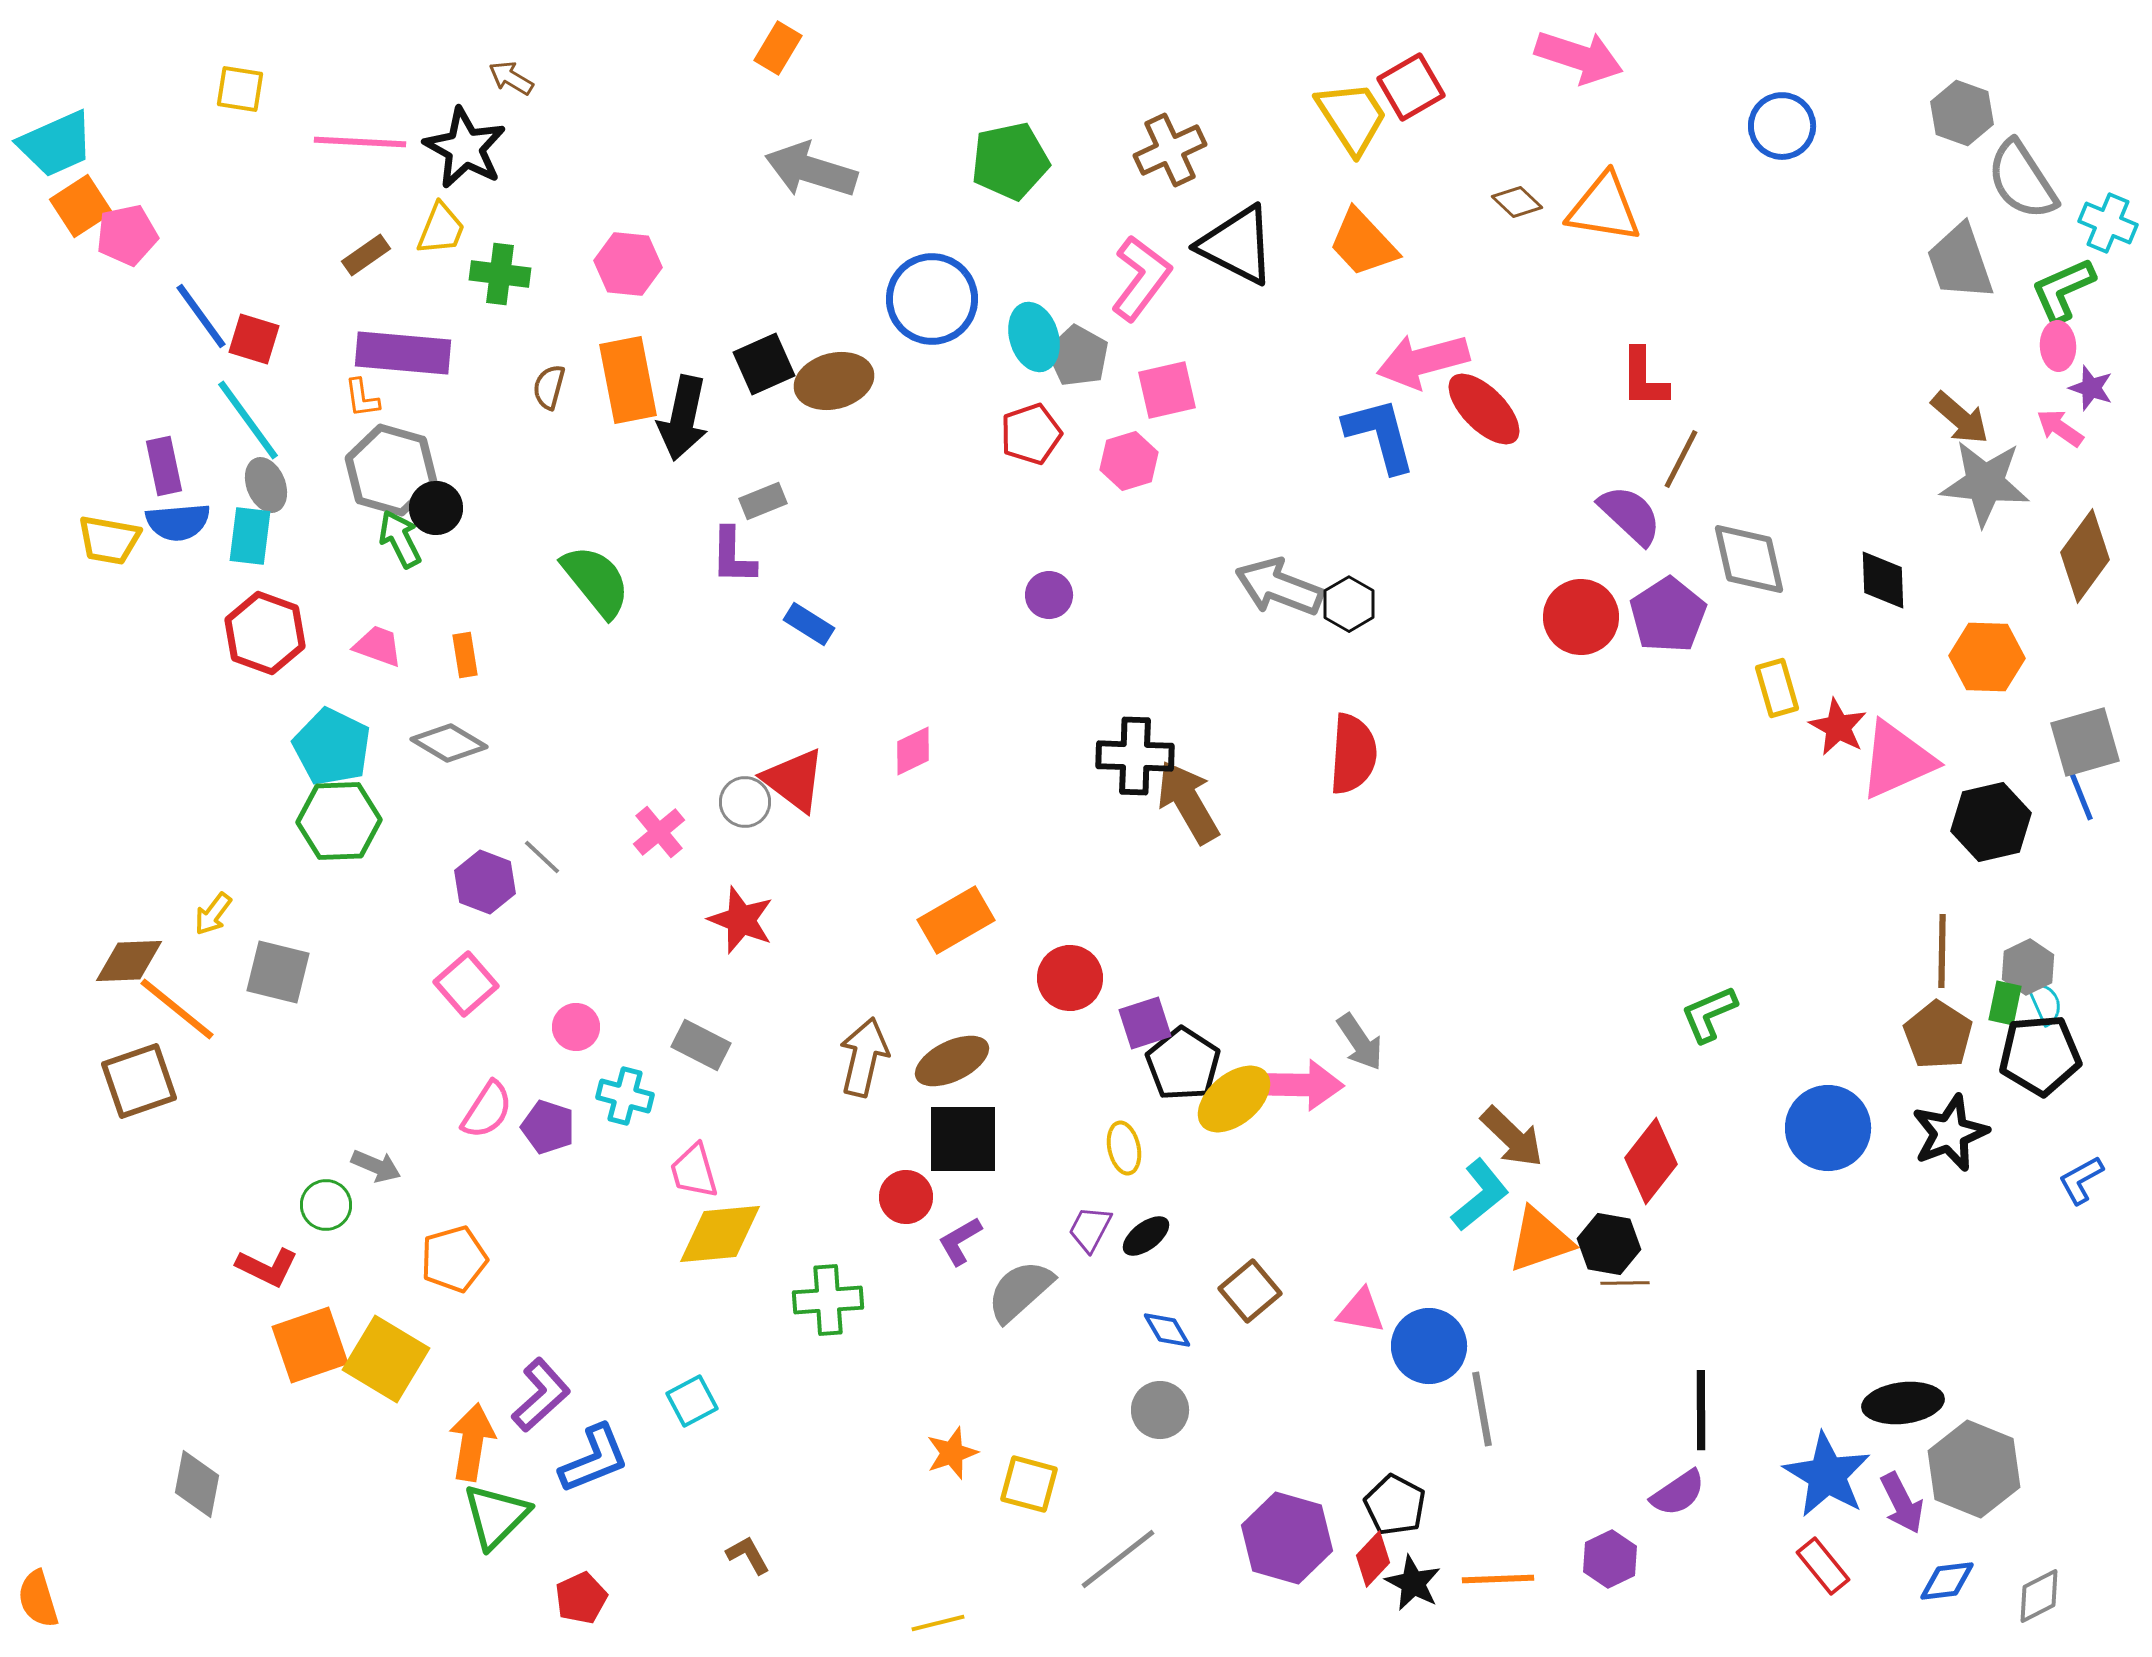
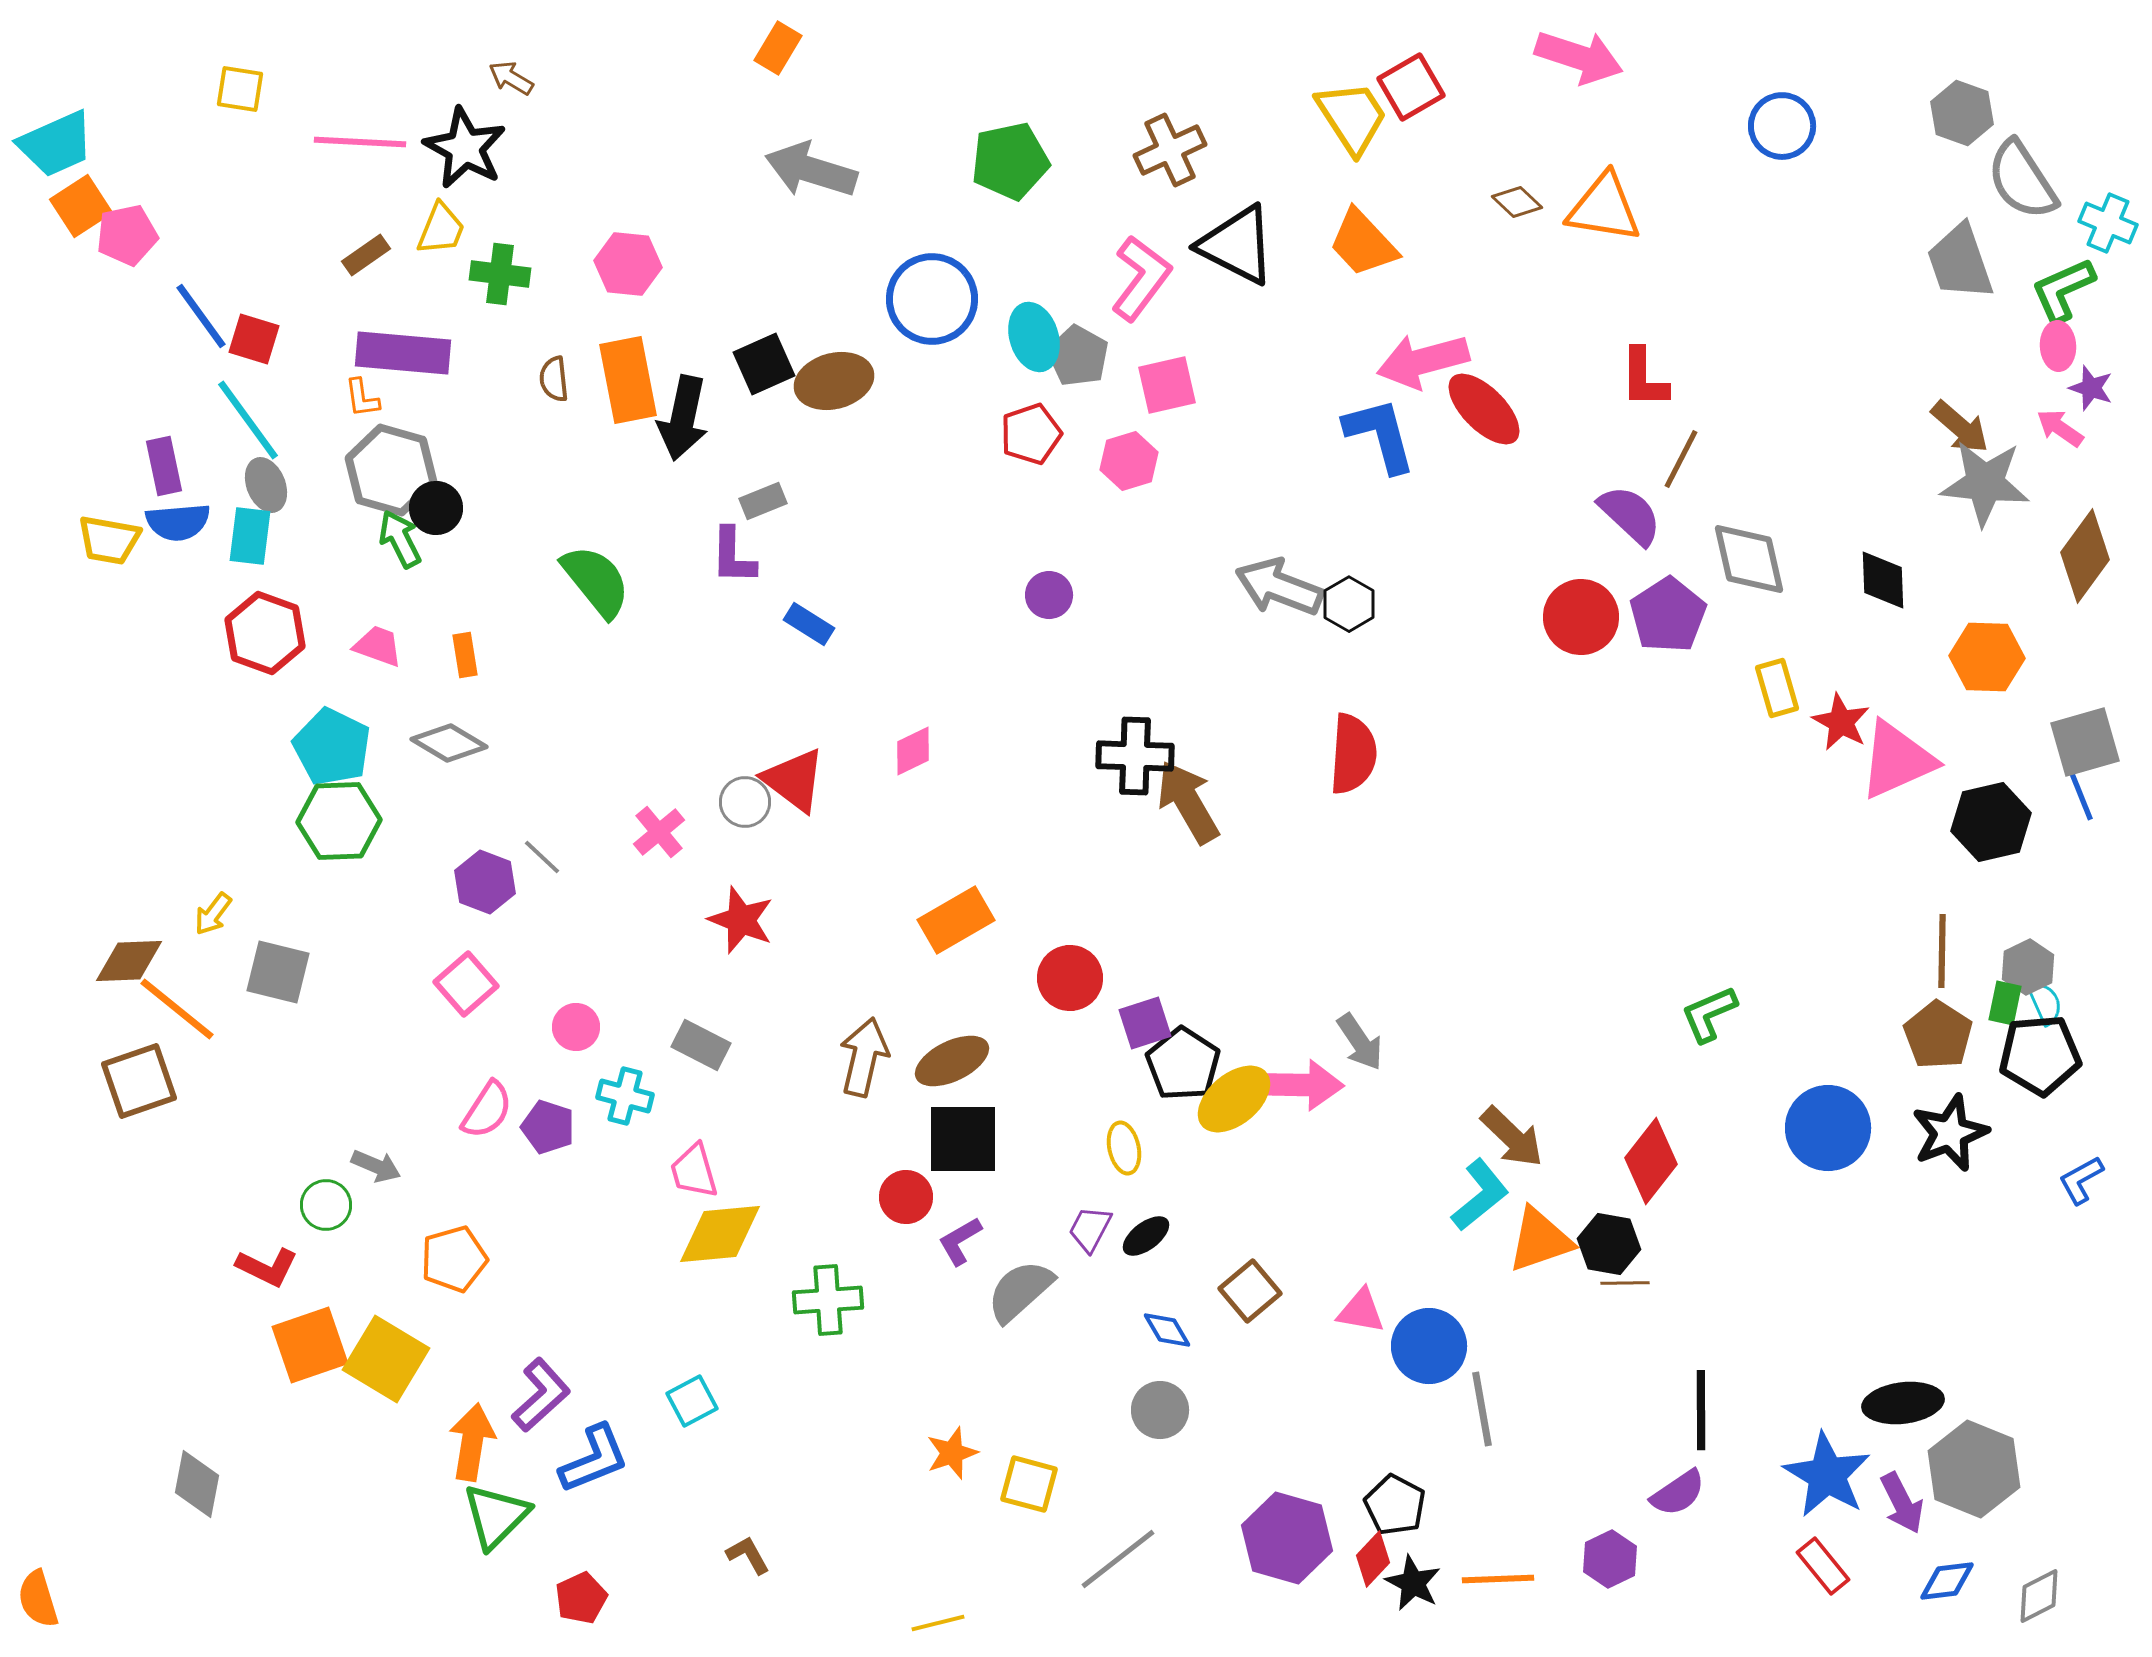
brown semicircle at (549, 387): moved 5 px right, 8 px up; rotated 21 degrees counterclockwise
pink square at (1167, 390): moved 5 px up
brown arrow at (1960, 418): moved 9 px down
red star at (1838, 727): moved 3 px right, 5 px up
